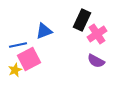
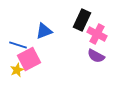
pink cross: rotated 30 degrees counterclockwise
blue line: rotated 30 degrees clockwise
purple semicircle: moved 5 px up
yellow star: moved 2 px right
